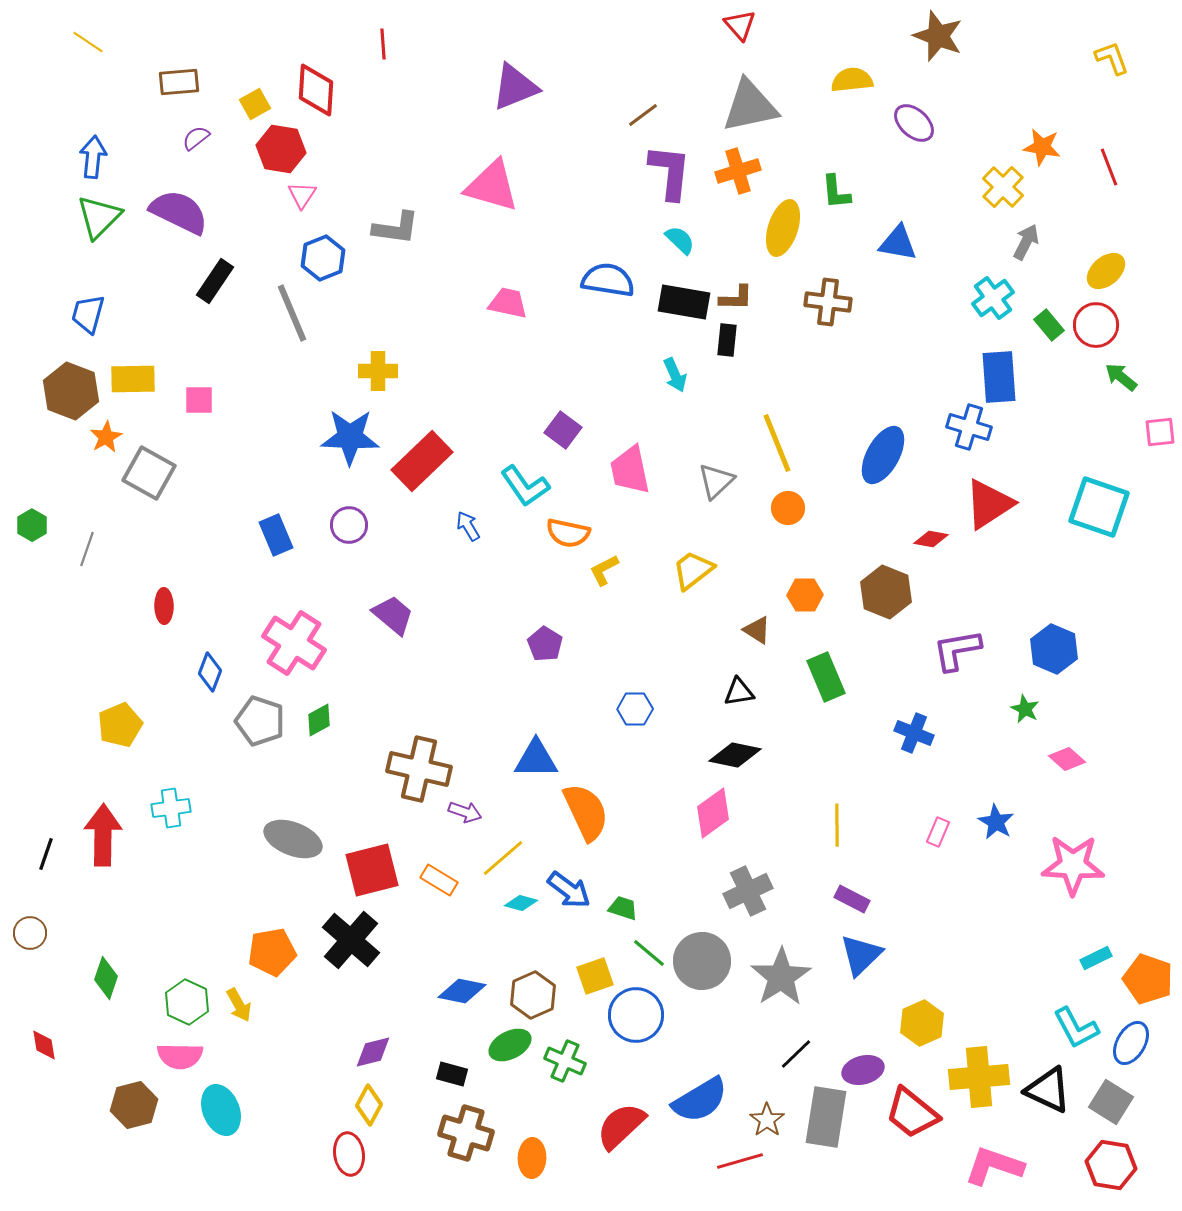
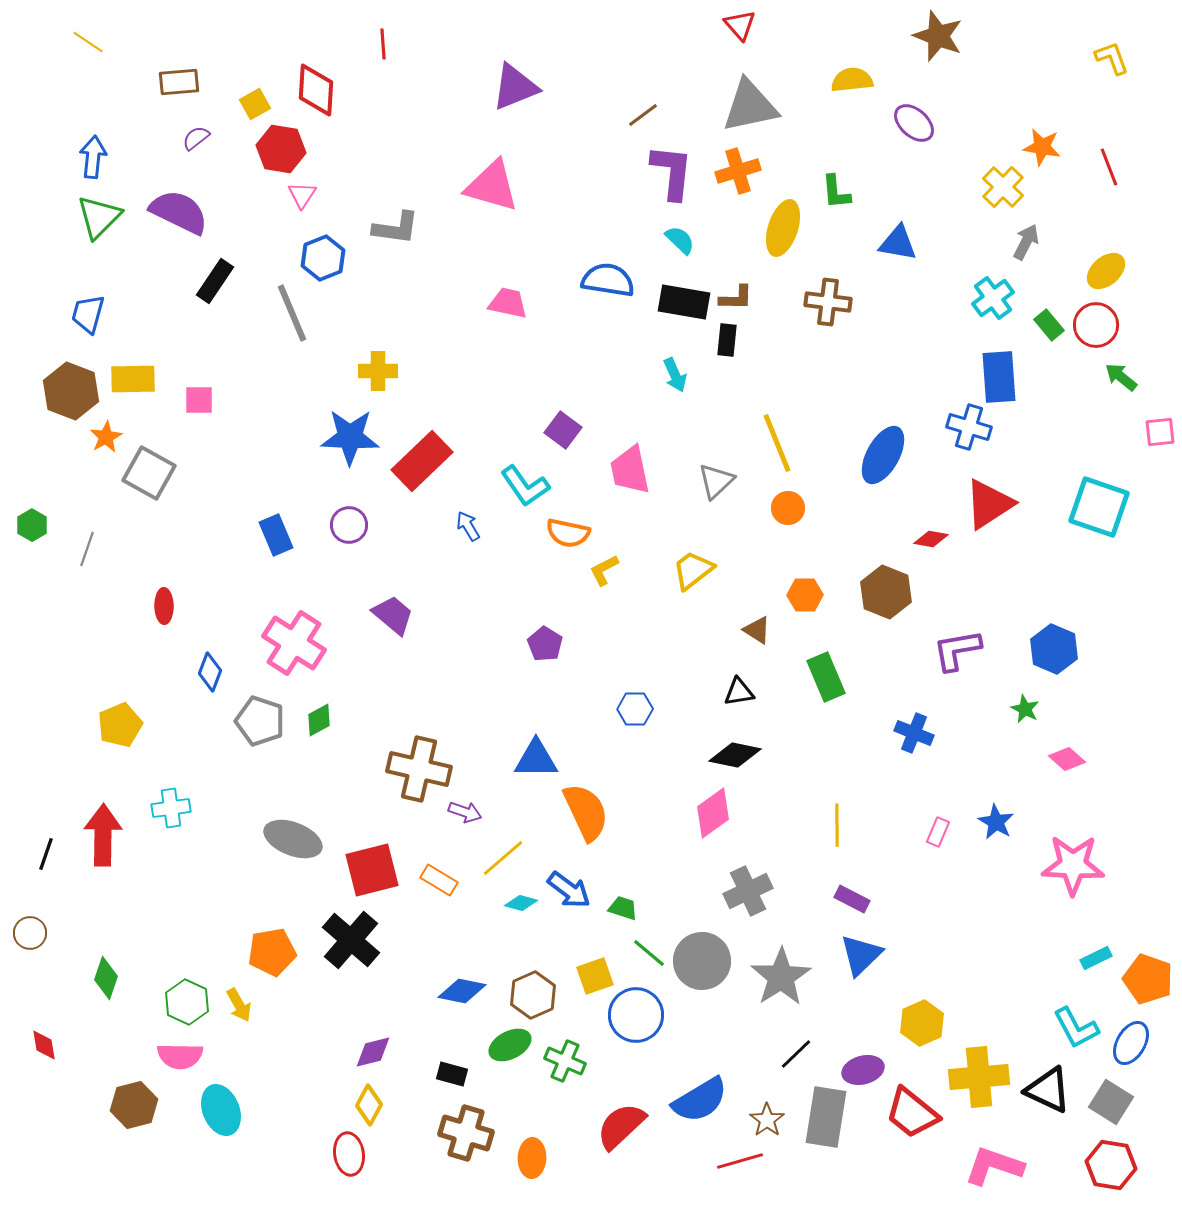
purple L-shape at (670, 172): moved 2 px right
